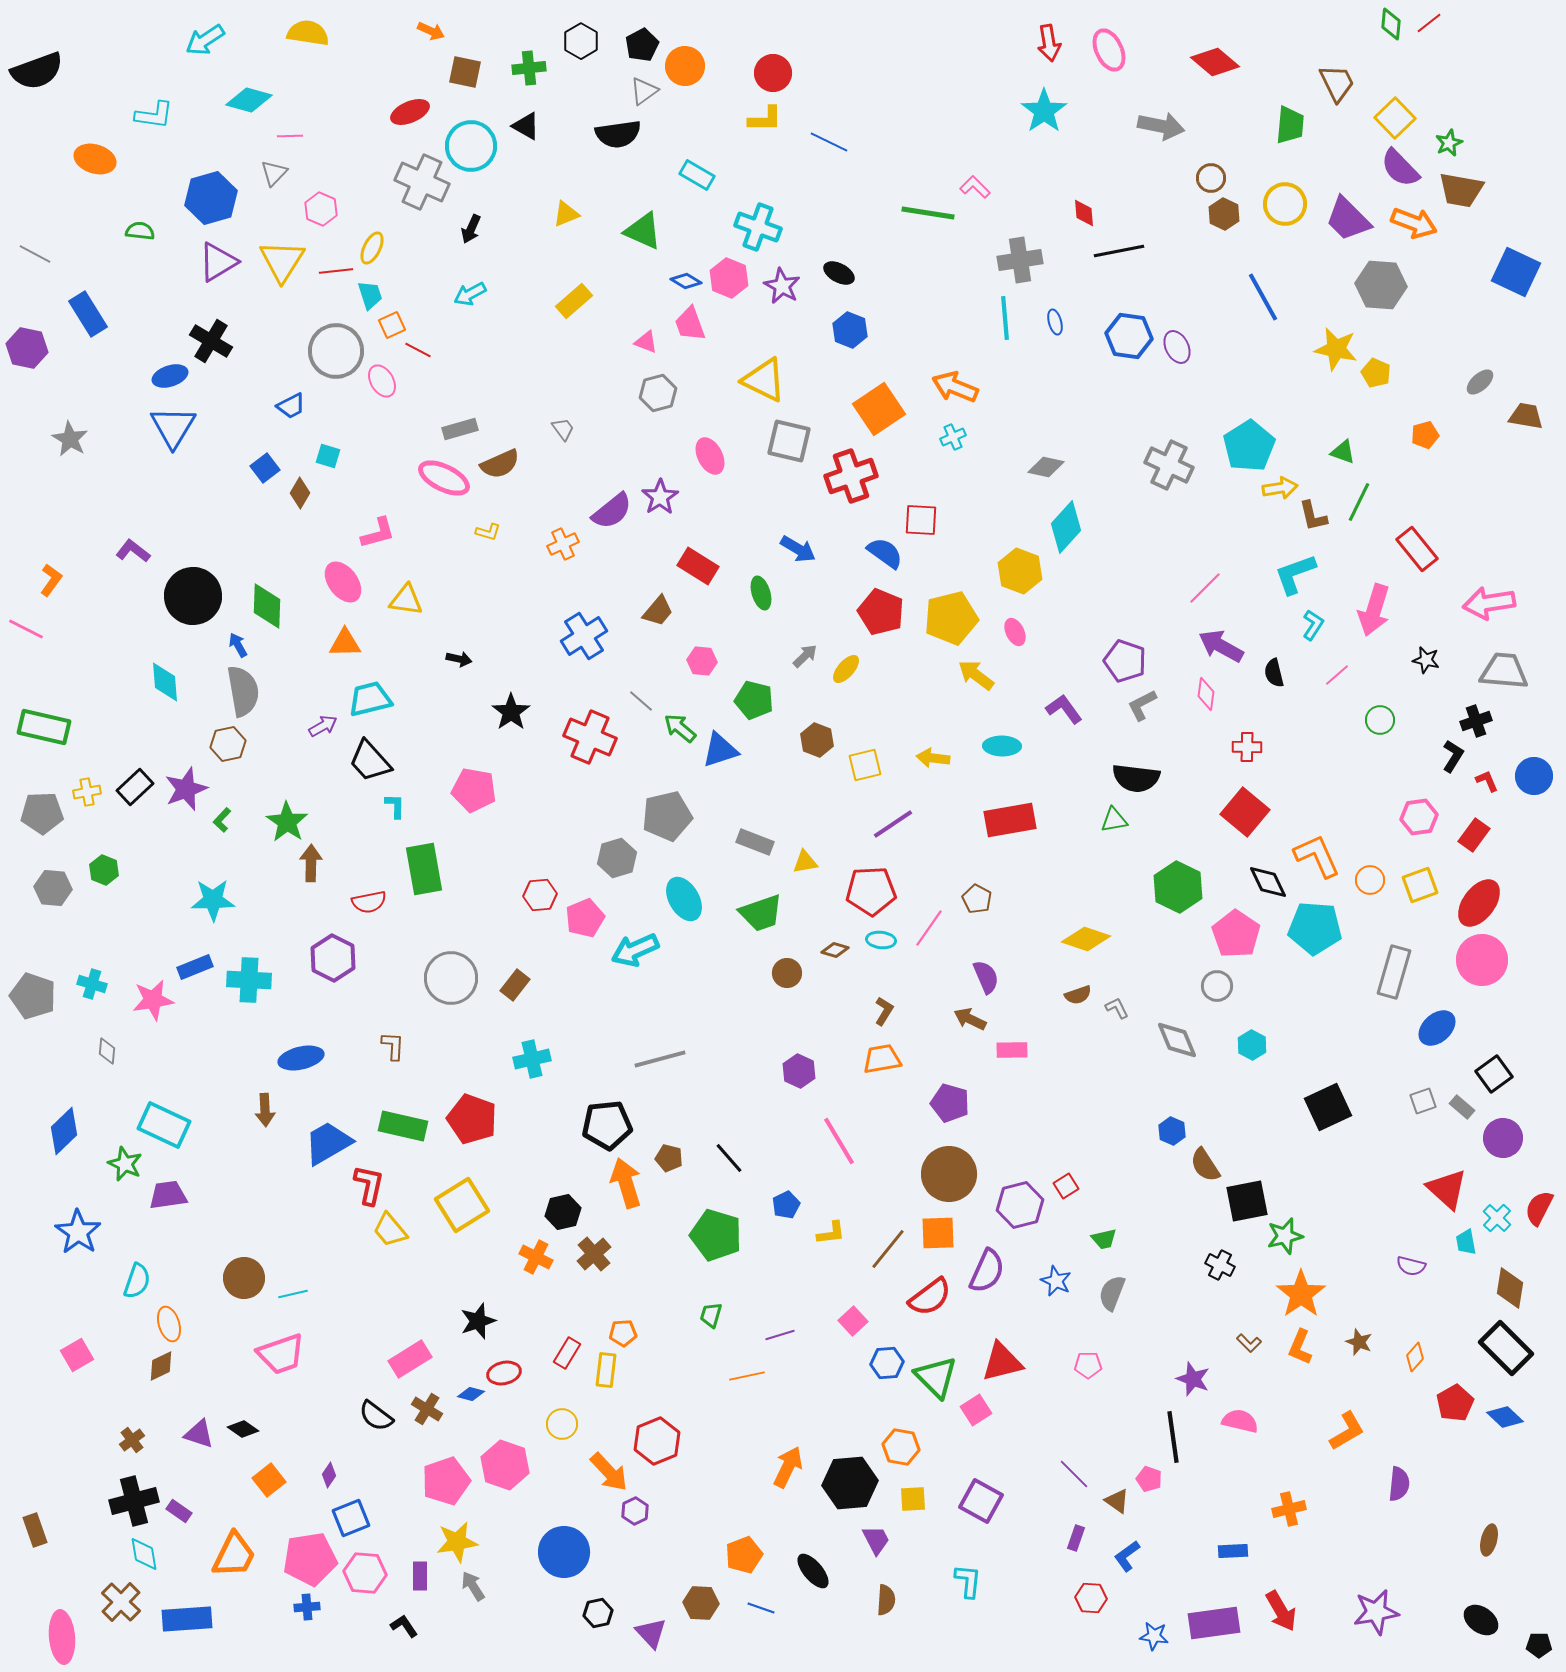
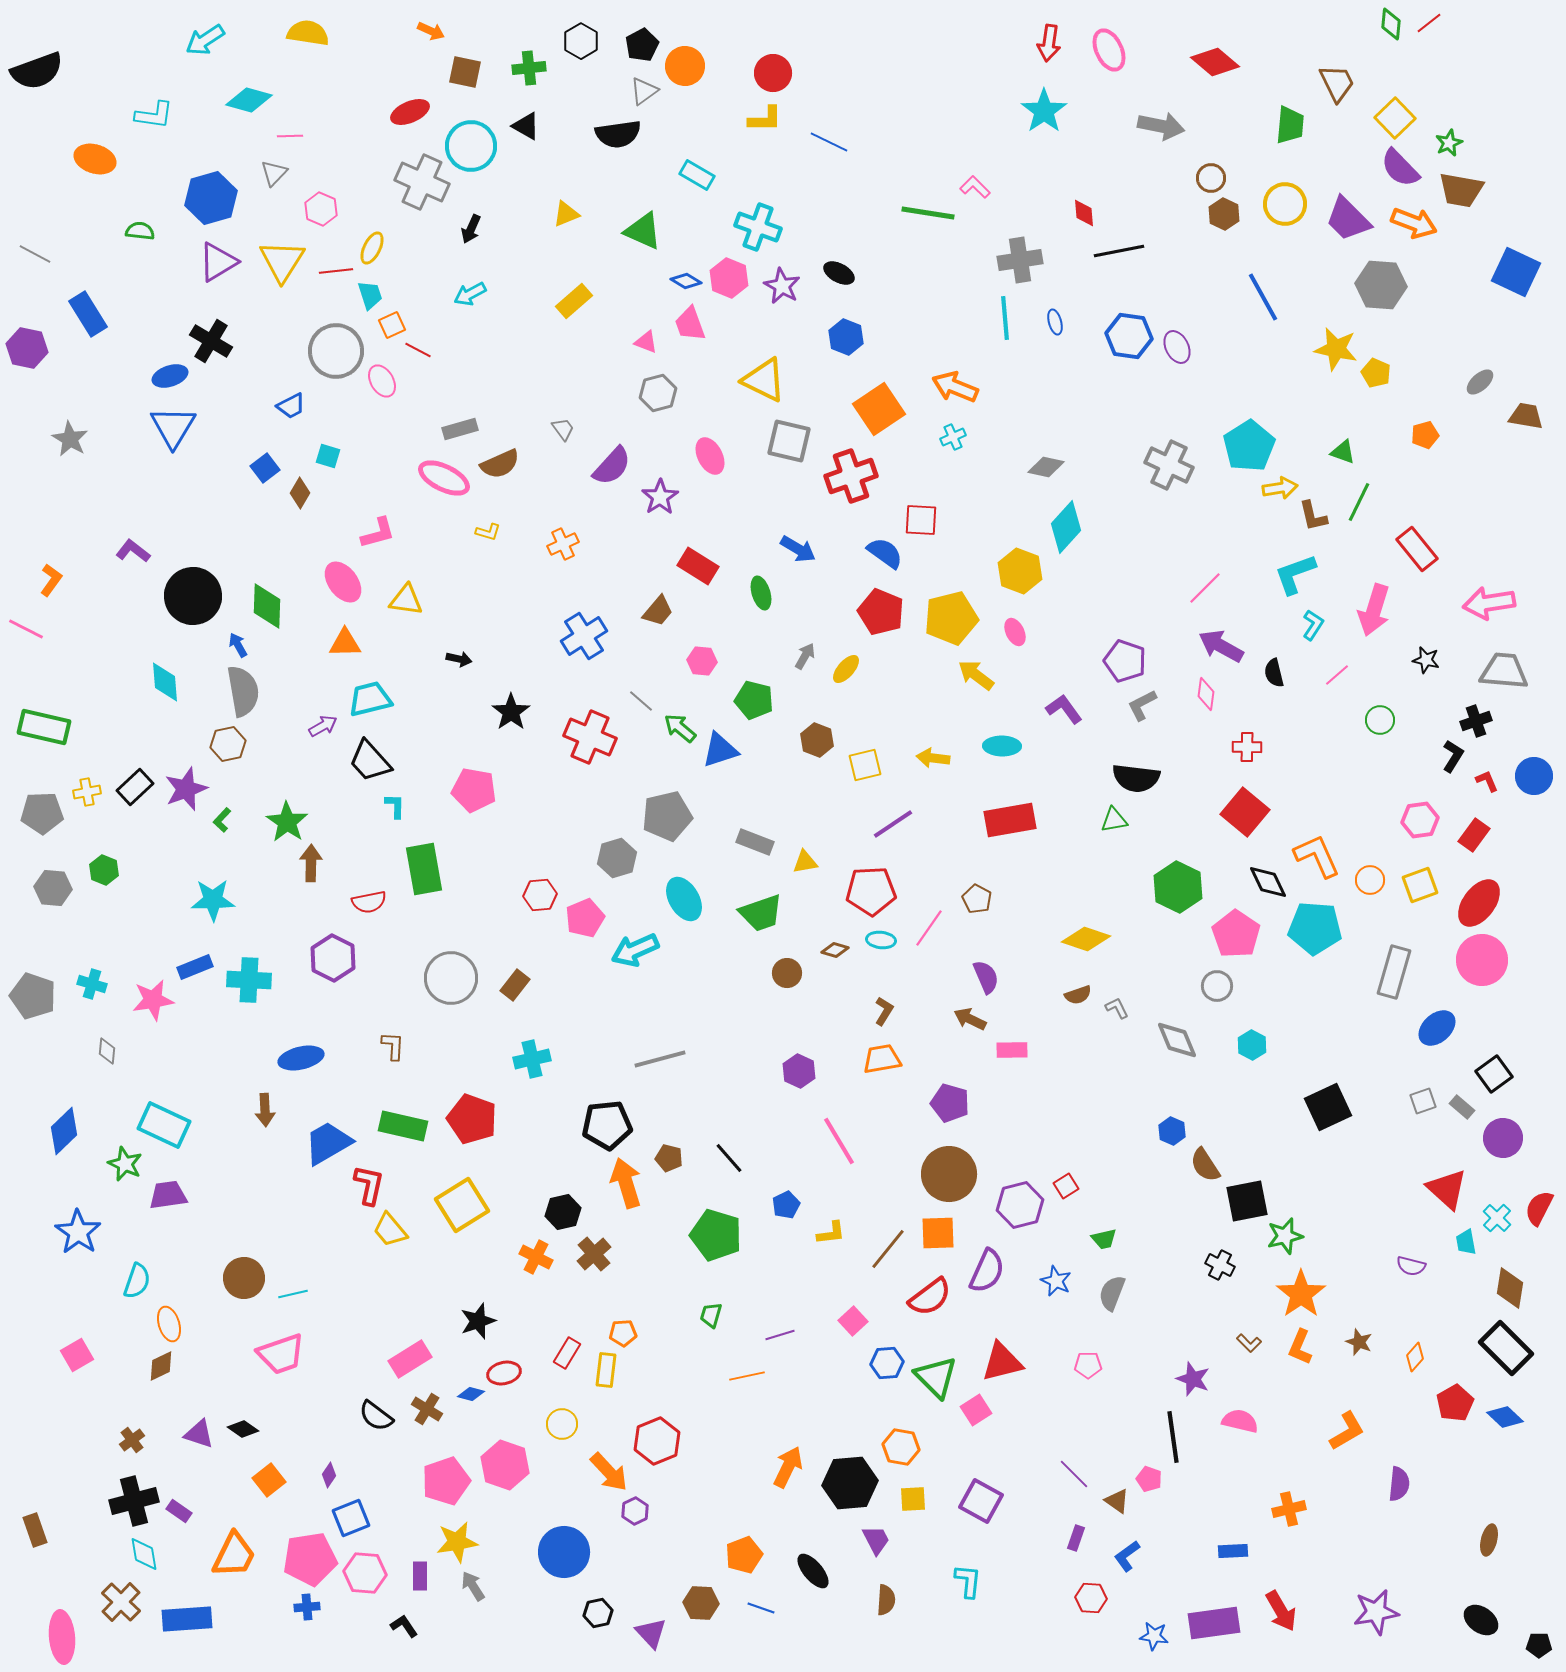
red arrow at (1049, 43): rotated 18 degrees clockwise
blue hexagon at (850, 330): moved 4 px left, 7 px down
purple semicircle at (612, 511): moved 45 px up; rotated 9 degrees counterclockwise
gray arrow at (805, 656): rotated 16 degrees counterclockwise
pink hexagon at (1419, 817): moved 1 px right, 3 px down
